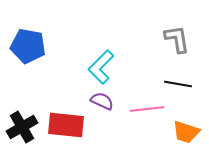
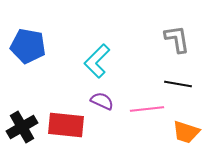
cyan L-shape: moved 4 px left, 6 px up
